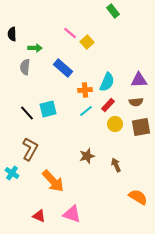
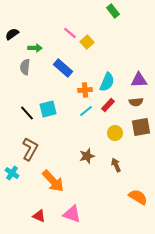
black semicircle: rotated 56 degrees clockwise
yellow circle: moved 9 px down
